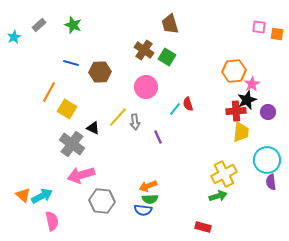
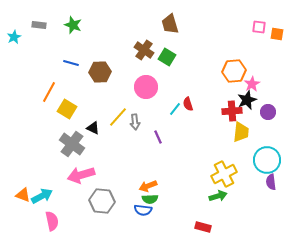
gray rectangle: rotated 48 degrees clockwise
red cross: moved 4 px left
orange triangle: rotated 21 degrees counterclockwise
